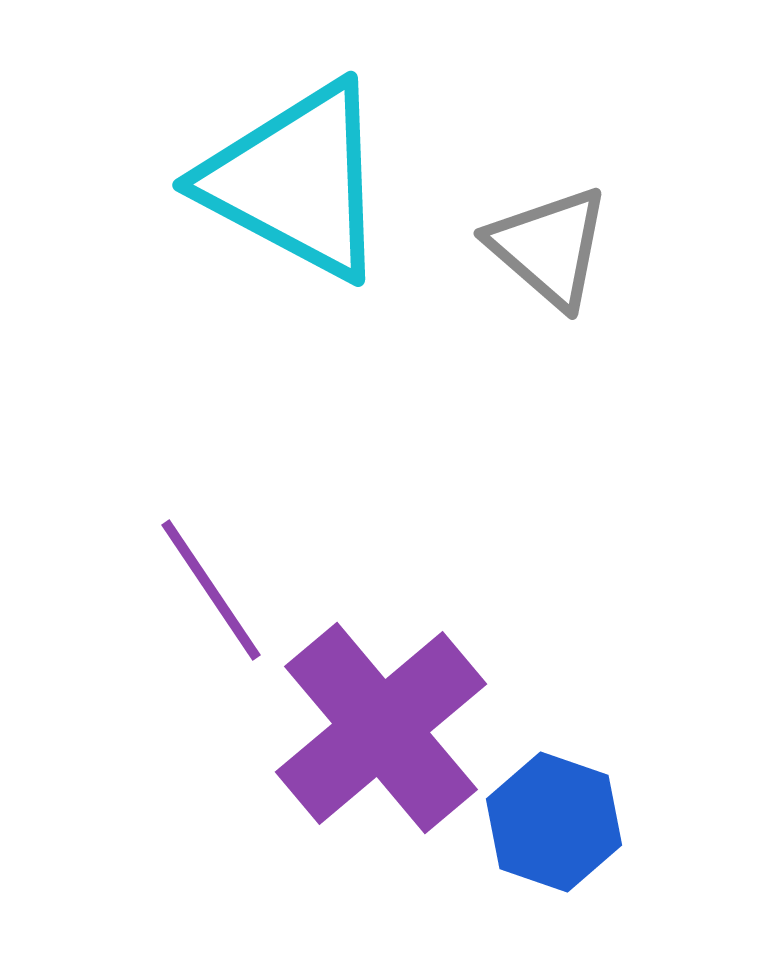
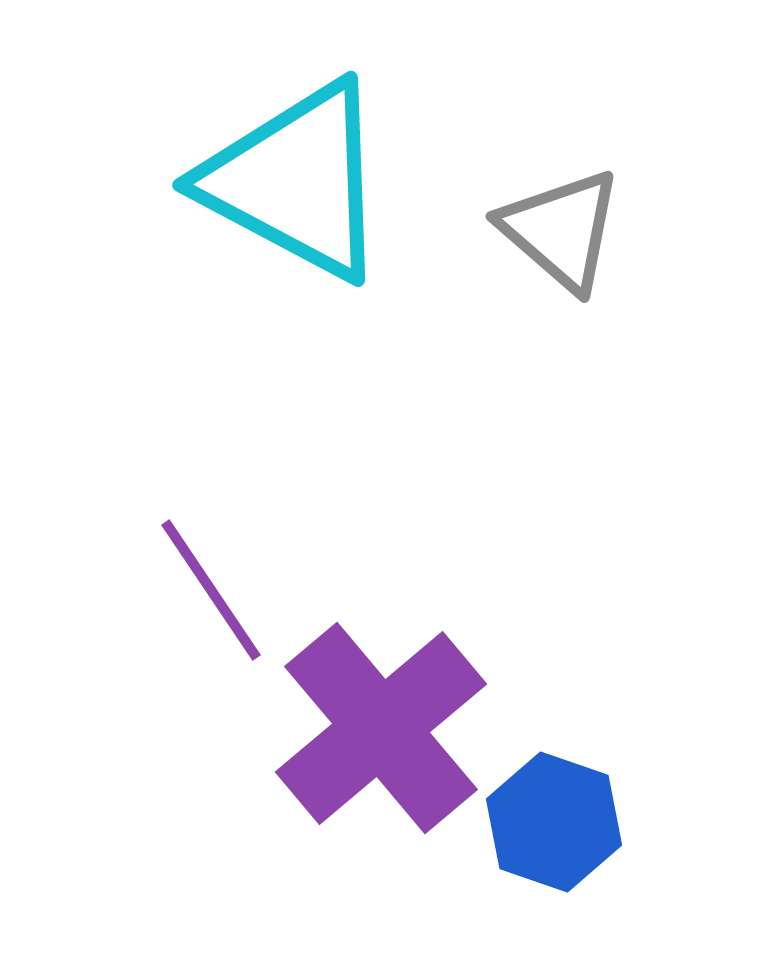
gray triangle: moved 12 px right, 17 px up
